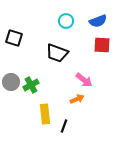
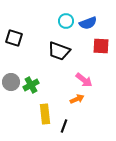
blue semicircle: moved 10 px left, 2 px down
red square: moved 1 px left, 1 px down
black trapezoid: moved 2 px right, 2 px up
